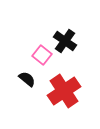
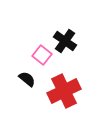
red cross: rotated 8 degrees clockwise
